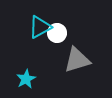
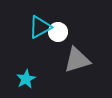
white circle: moved 1 px right, 1 px up
